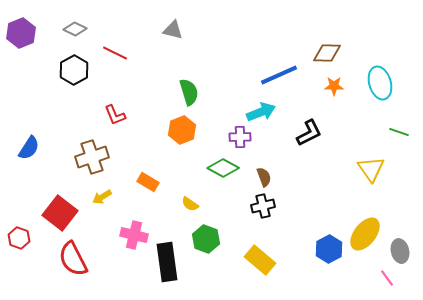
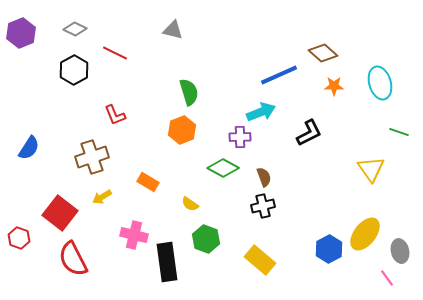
brown diamond: moved 4 px left; rotated 40 degrees clockwise
